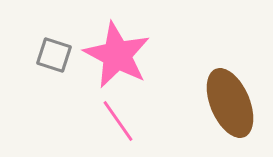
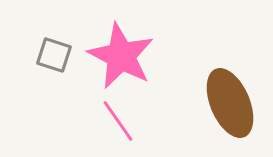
pink star: moved 4 px right, 1 px down
